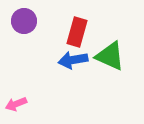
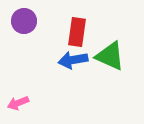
red rectangle: rotated 8 degrees counterclockwise
pink arrow: moved 2 px right, 1 px up
